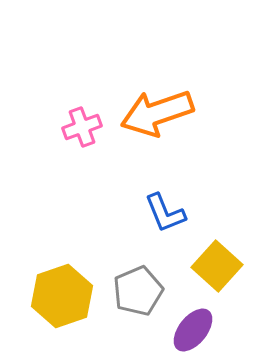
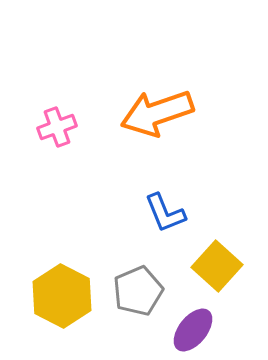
pink cross: moved 25 px left
yellow hexagon: rotated 14 degrees counterclockwise
